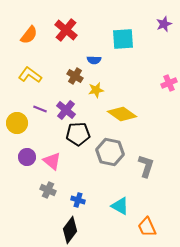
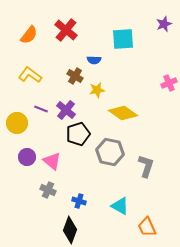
yellow star: moved 1 px right
purple line: moved 1 px right
yellow diamond: moved 1 px right, 1 px up
black pentagon: rotated 15 degrees counterclockwise
blue cross: moved 1 px right, 1 px down
black diamond: rotated 16 degrees counterclockwise
